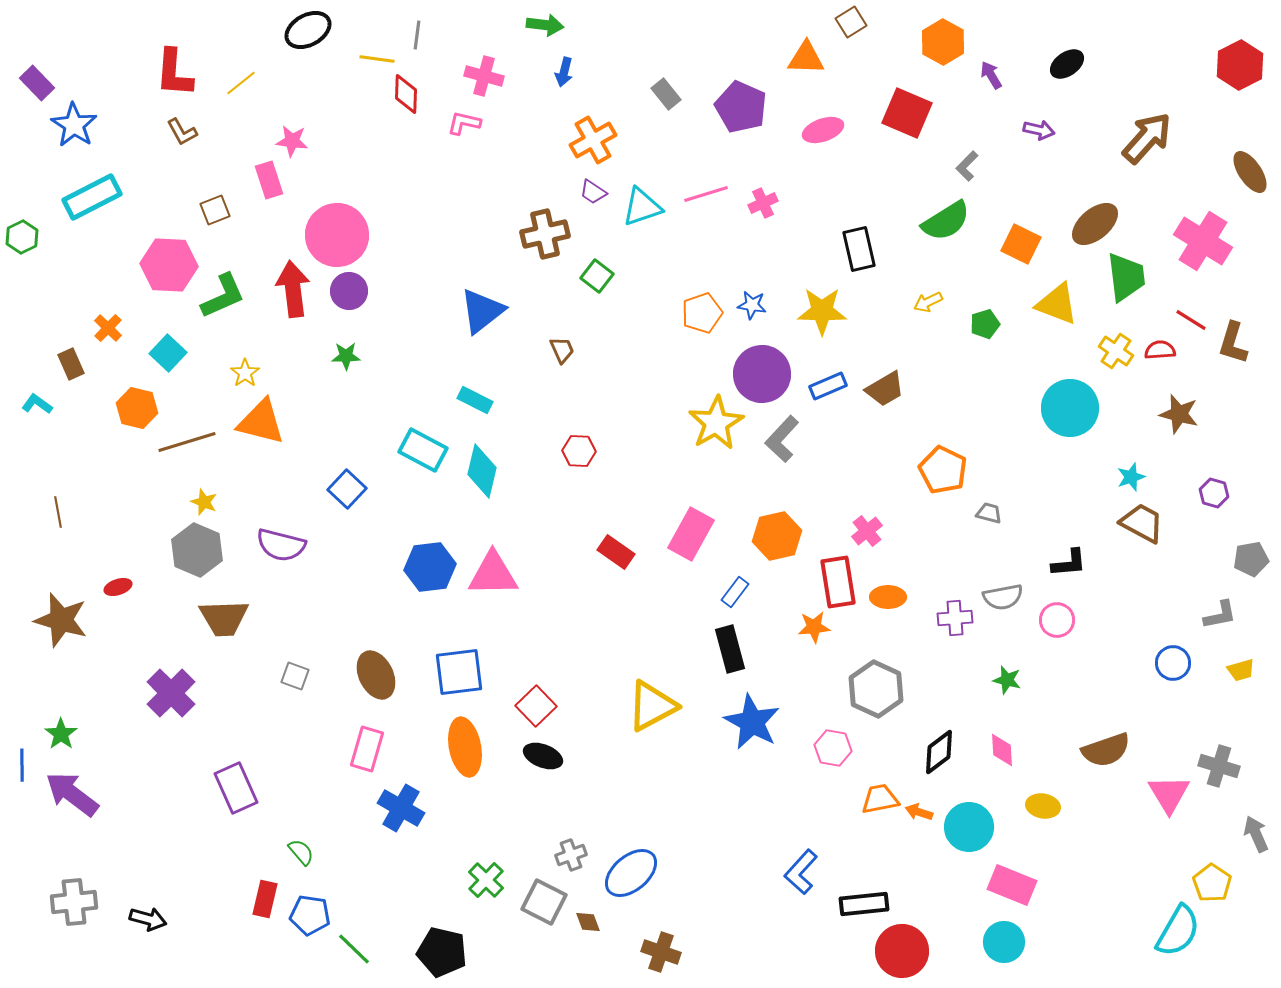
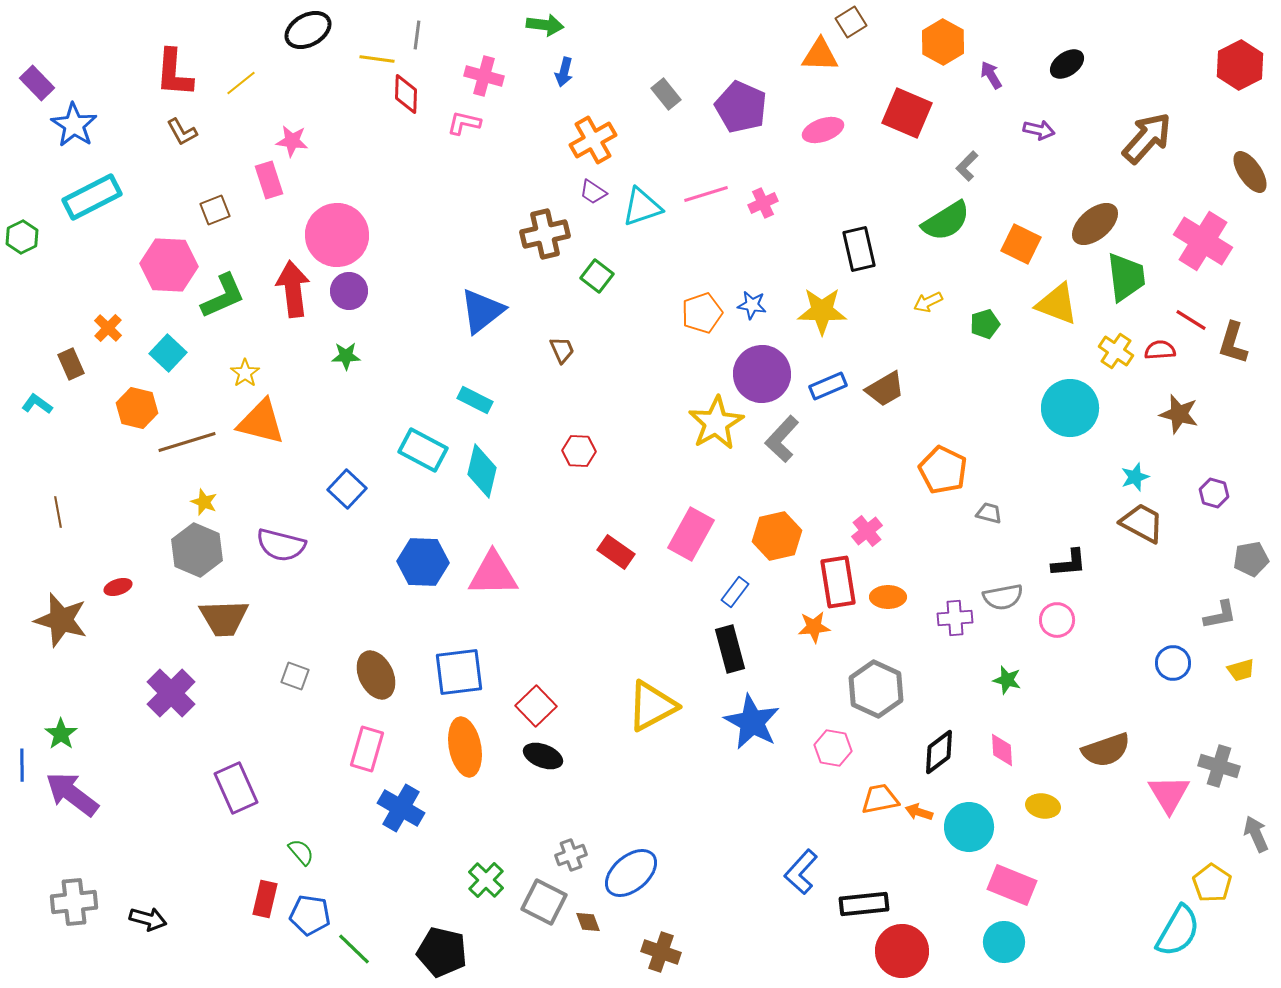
orange triangle at (806, 58): moved 14 px right, 3 px up
cyan star at (1131, 477): moved 4 px right
blue hexagon at (430, 567): moved 7 px left, 5 px up; rotated 9 degrees clockwise
